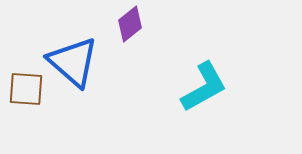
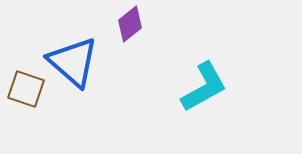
brown square: rotated 15 degrees clockwise
